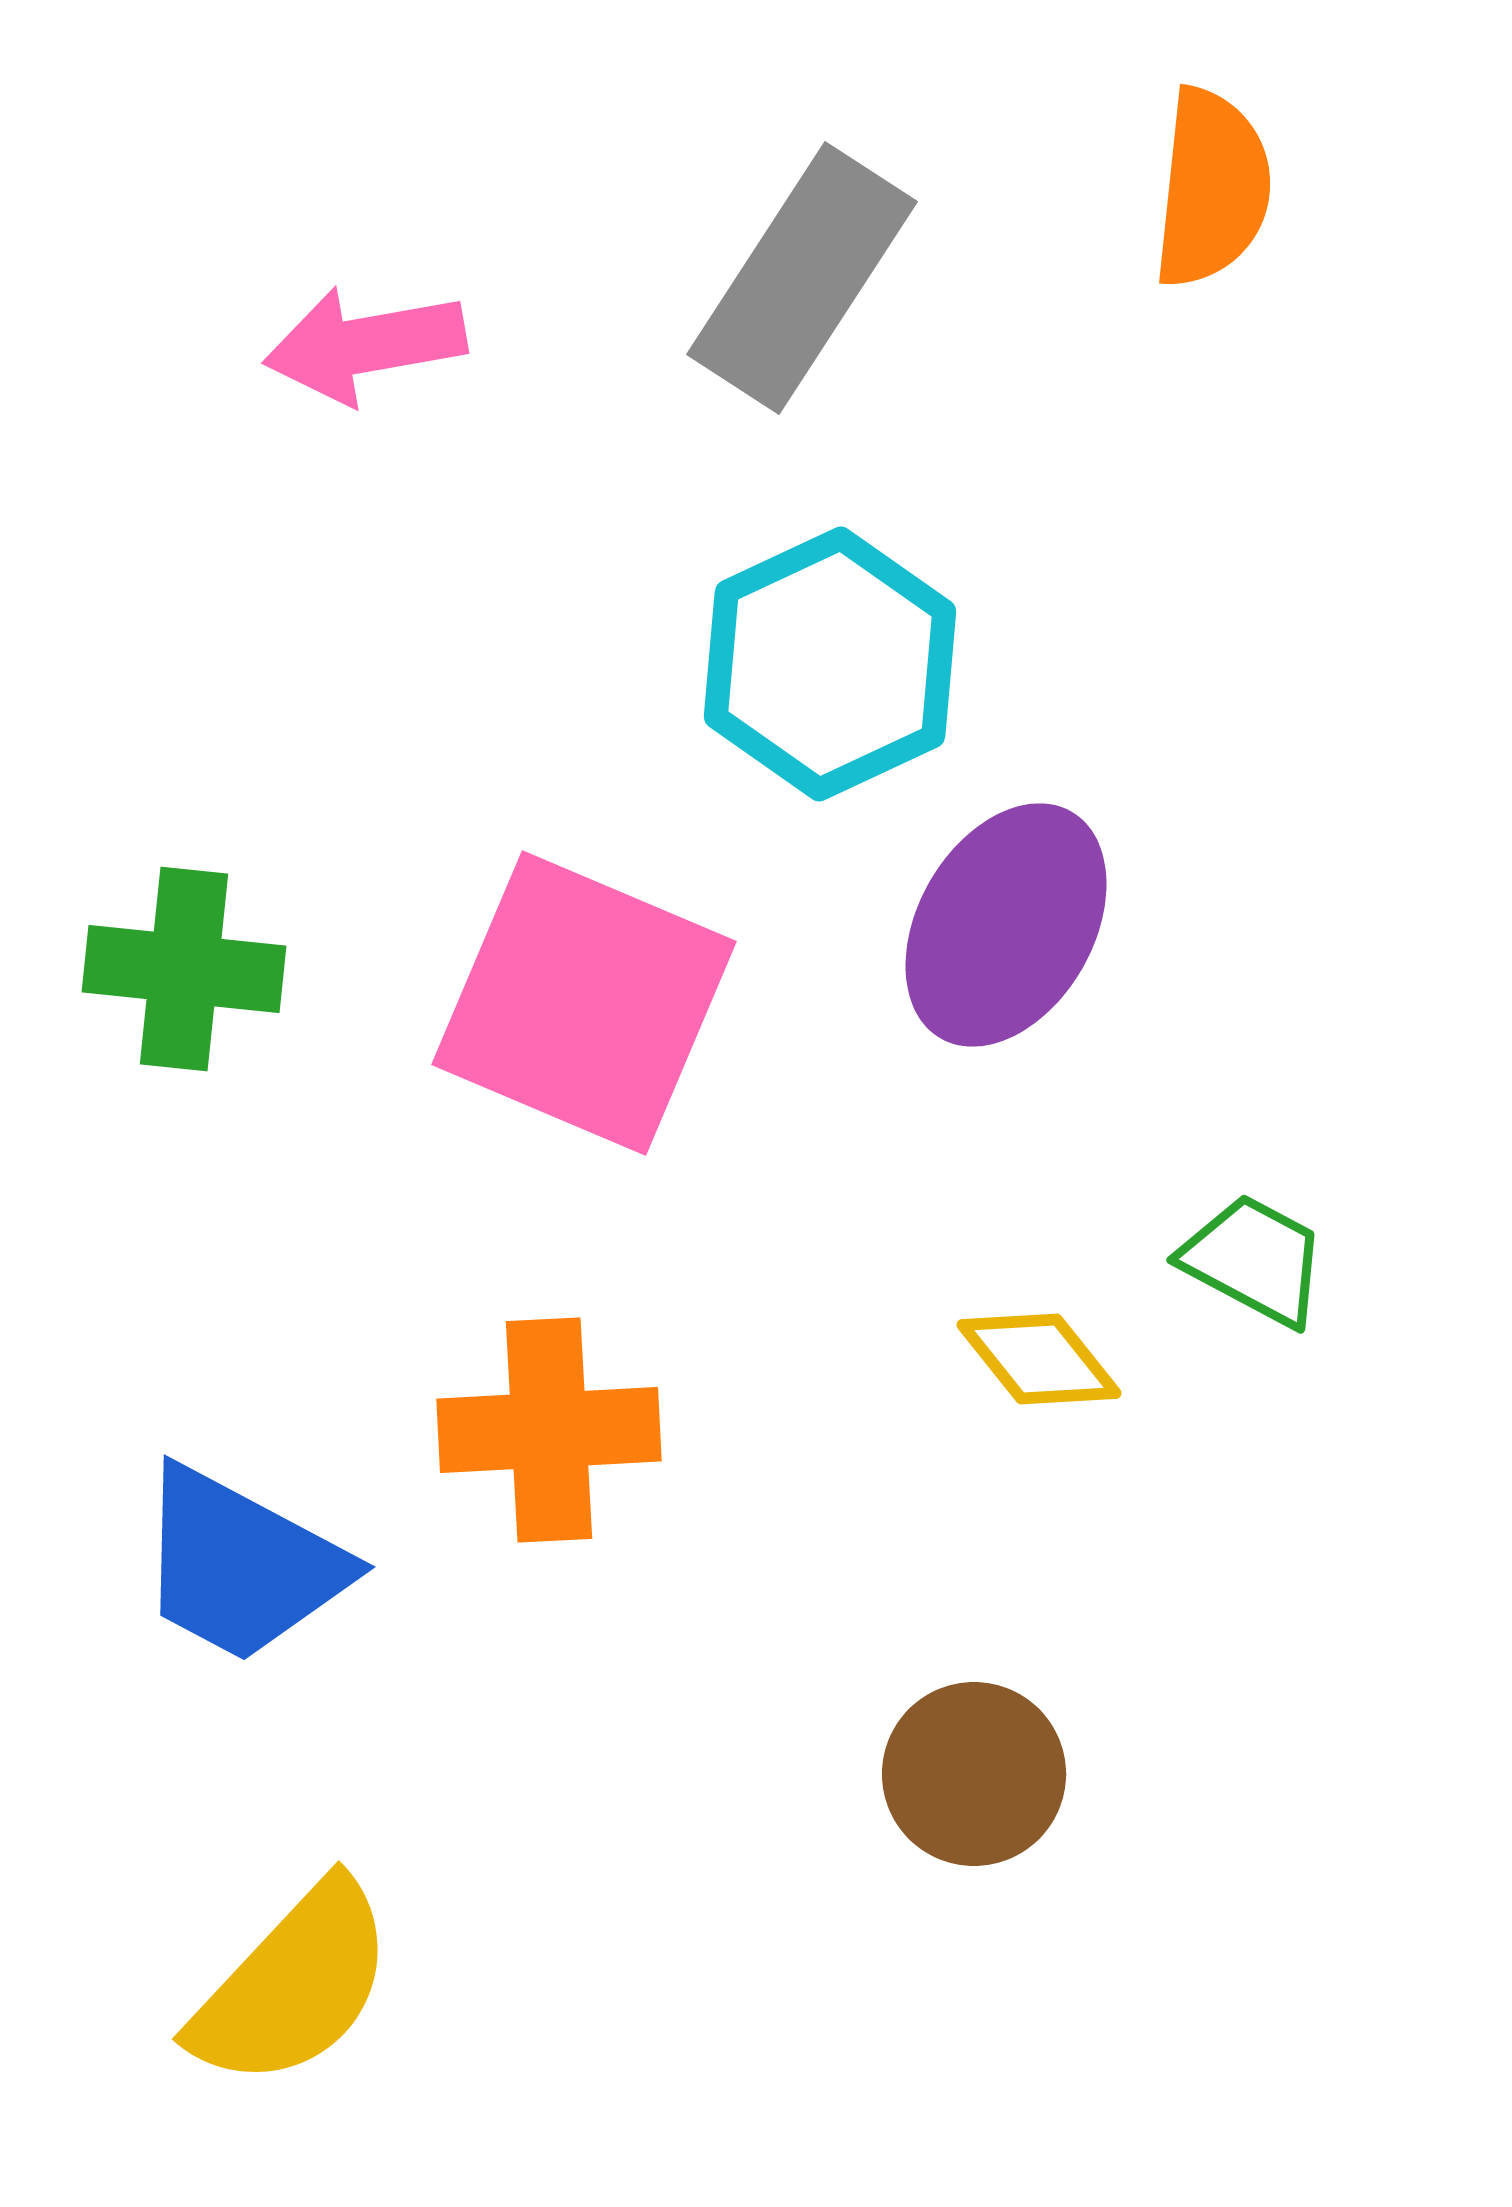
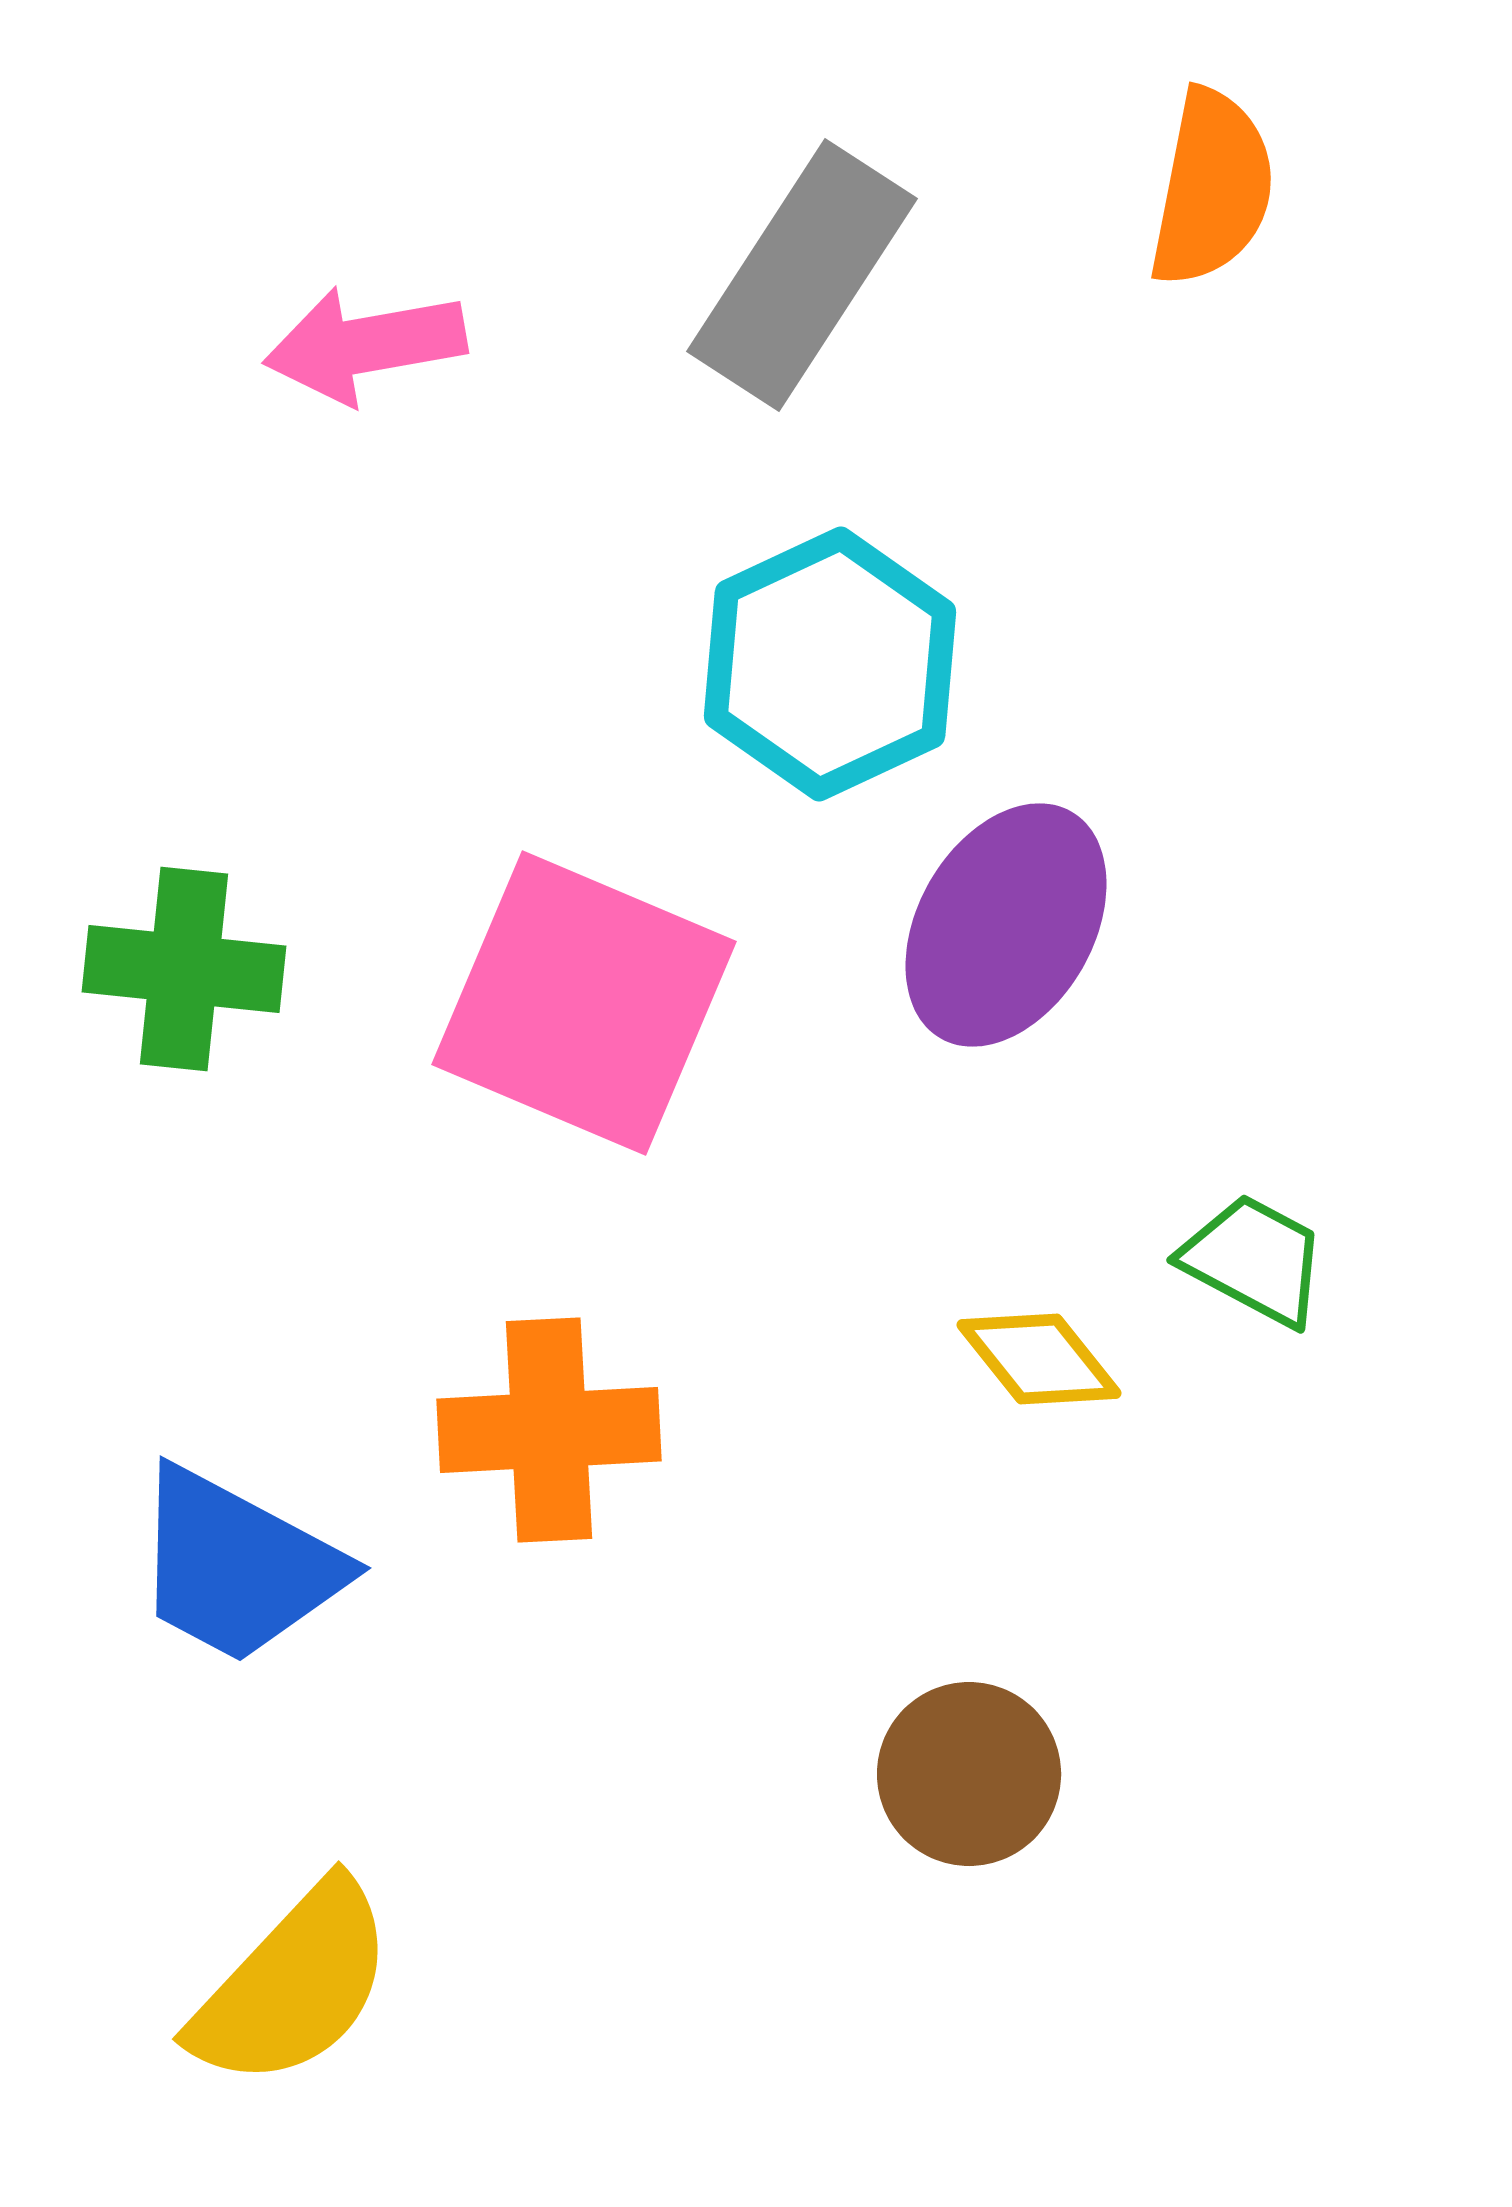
orange semicircle: rotated 5 degrees clockwise
gray rectangle: moved 3 px up
blue trapezoid: moved 4 px left, 1 px down
brown circle: moved 5 px left
